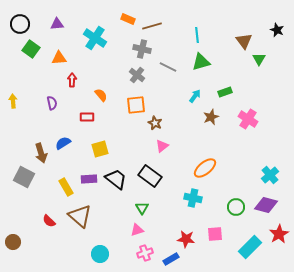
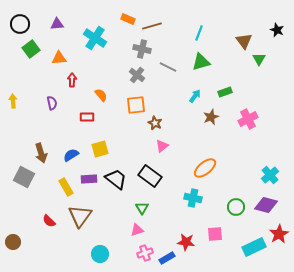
cyan line at (197, 35): moved 2 px right, 2 px up; rotated 28 degrees clockwise
green square at (31, 49): rotated 18 degrees clockwise
pink cross at (248, 119): rotated 30 degrees clockwise
blue semicircle at (63, 143): moved 8 px right, 12 px down
brown triangle at (80, 216): rotated 25 degrees clockwise
red star at (186, 239): moved 3 px down
cyan rectangle at (250, 247): moved 4 px right; rotated 20 degrees clockwise
blue rectangle at (171, 259): moved 4 px left, 1 px up
